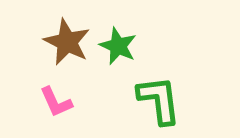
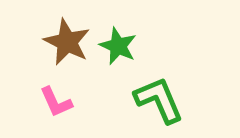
green L-shape: rotated 16 degrees counterclockwise
